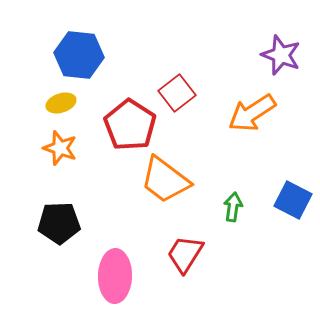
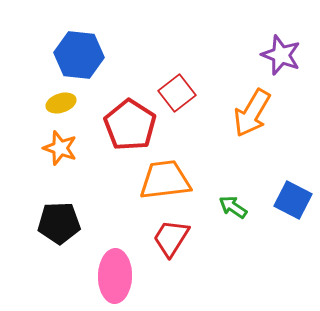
orange arrow: rotated 27 degrees counterclockwise
orange trapezoid: rotated 136 degrees clockwise
green arrow: rotated 64 degrees counterclockwise
red trapezoid: moved 14 px left, 16 px up
